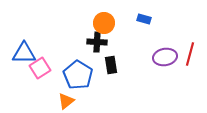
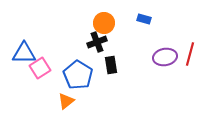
black cross: rotated 24 degrees counterclockwise
